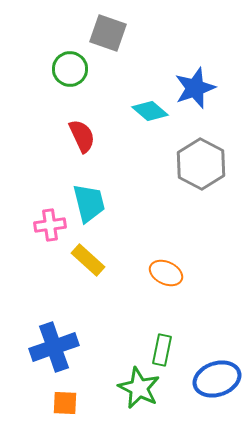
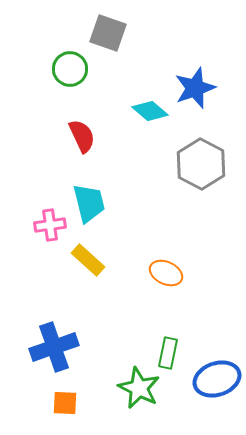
green rectangle: moved 6 px right, 3 px down
